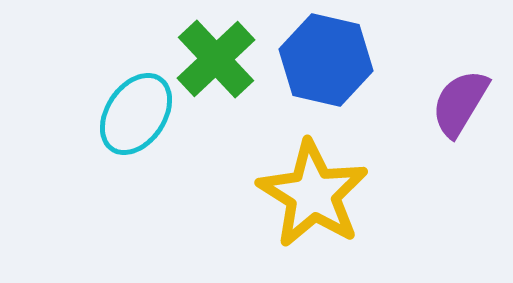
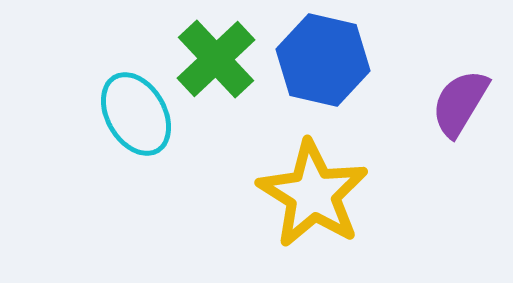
blue hexagon: moved 3 px left
cyan ellipse: rotated 64 degrees counterclockwise
